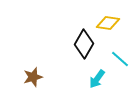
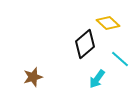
yellow diamond: rotated 35 degrees clockwise
black diamond: moved 1 px right; rotated 20 degrees clockwise
